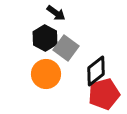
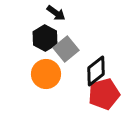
gray square: moved 1 px down; rotated 15 degrees clockwise
